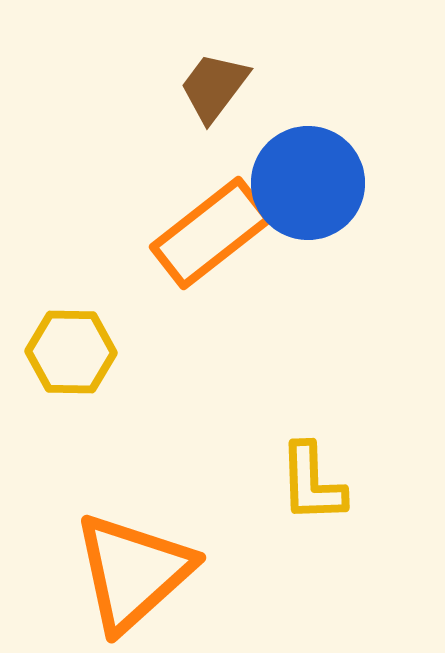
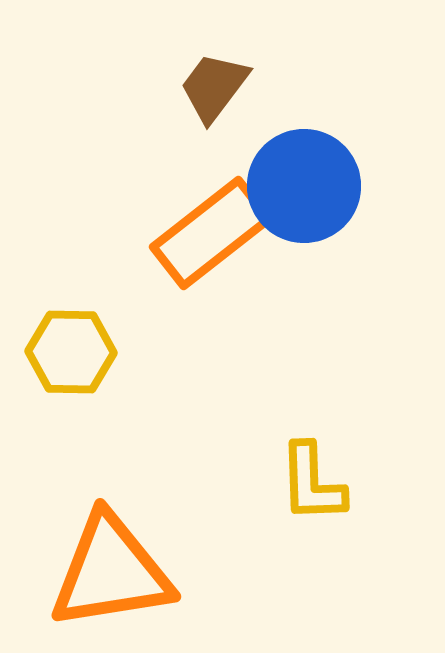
blue circle: moved 4 px left, 3 px down
orange triangle: moved 22 px left; rotated 33 degrees clockwise
